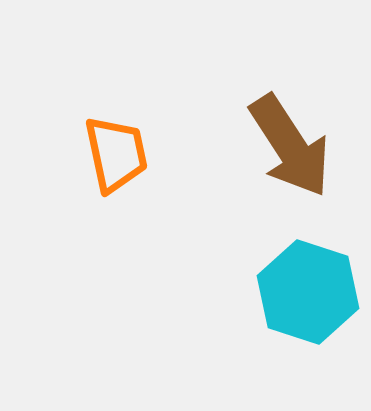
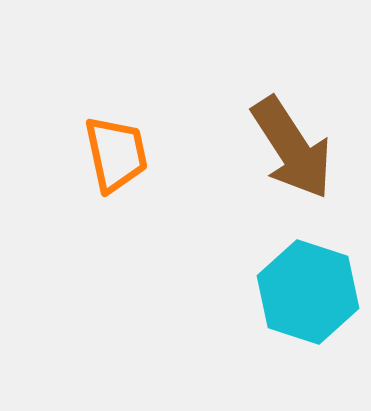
brown arrow: moved 2 px right, 2 px down
